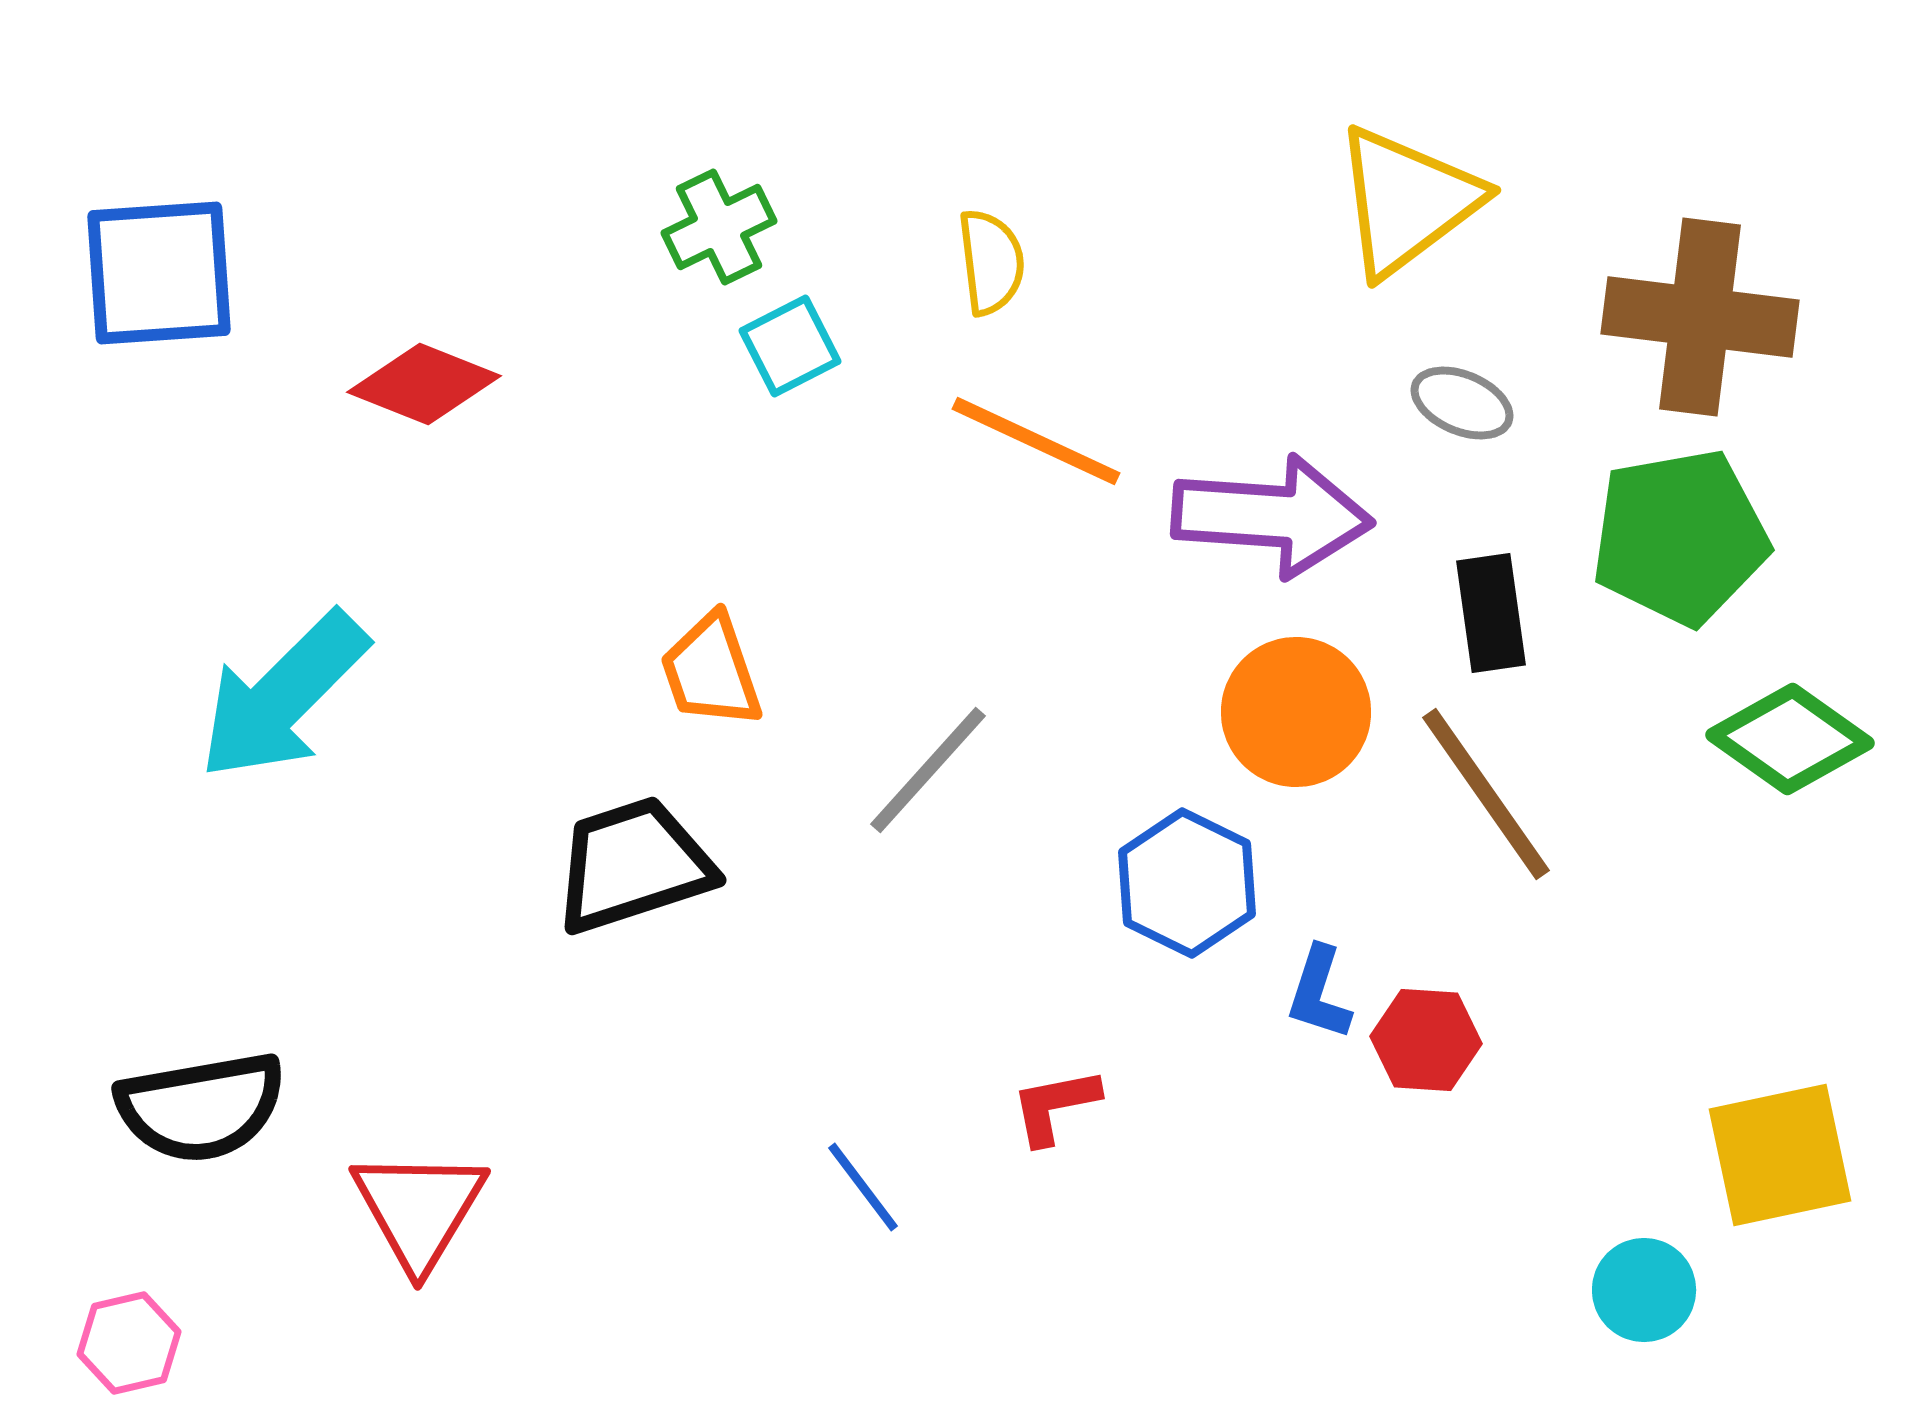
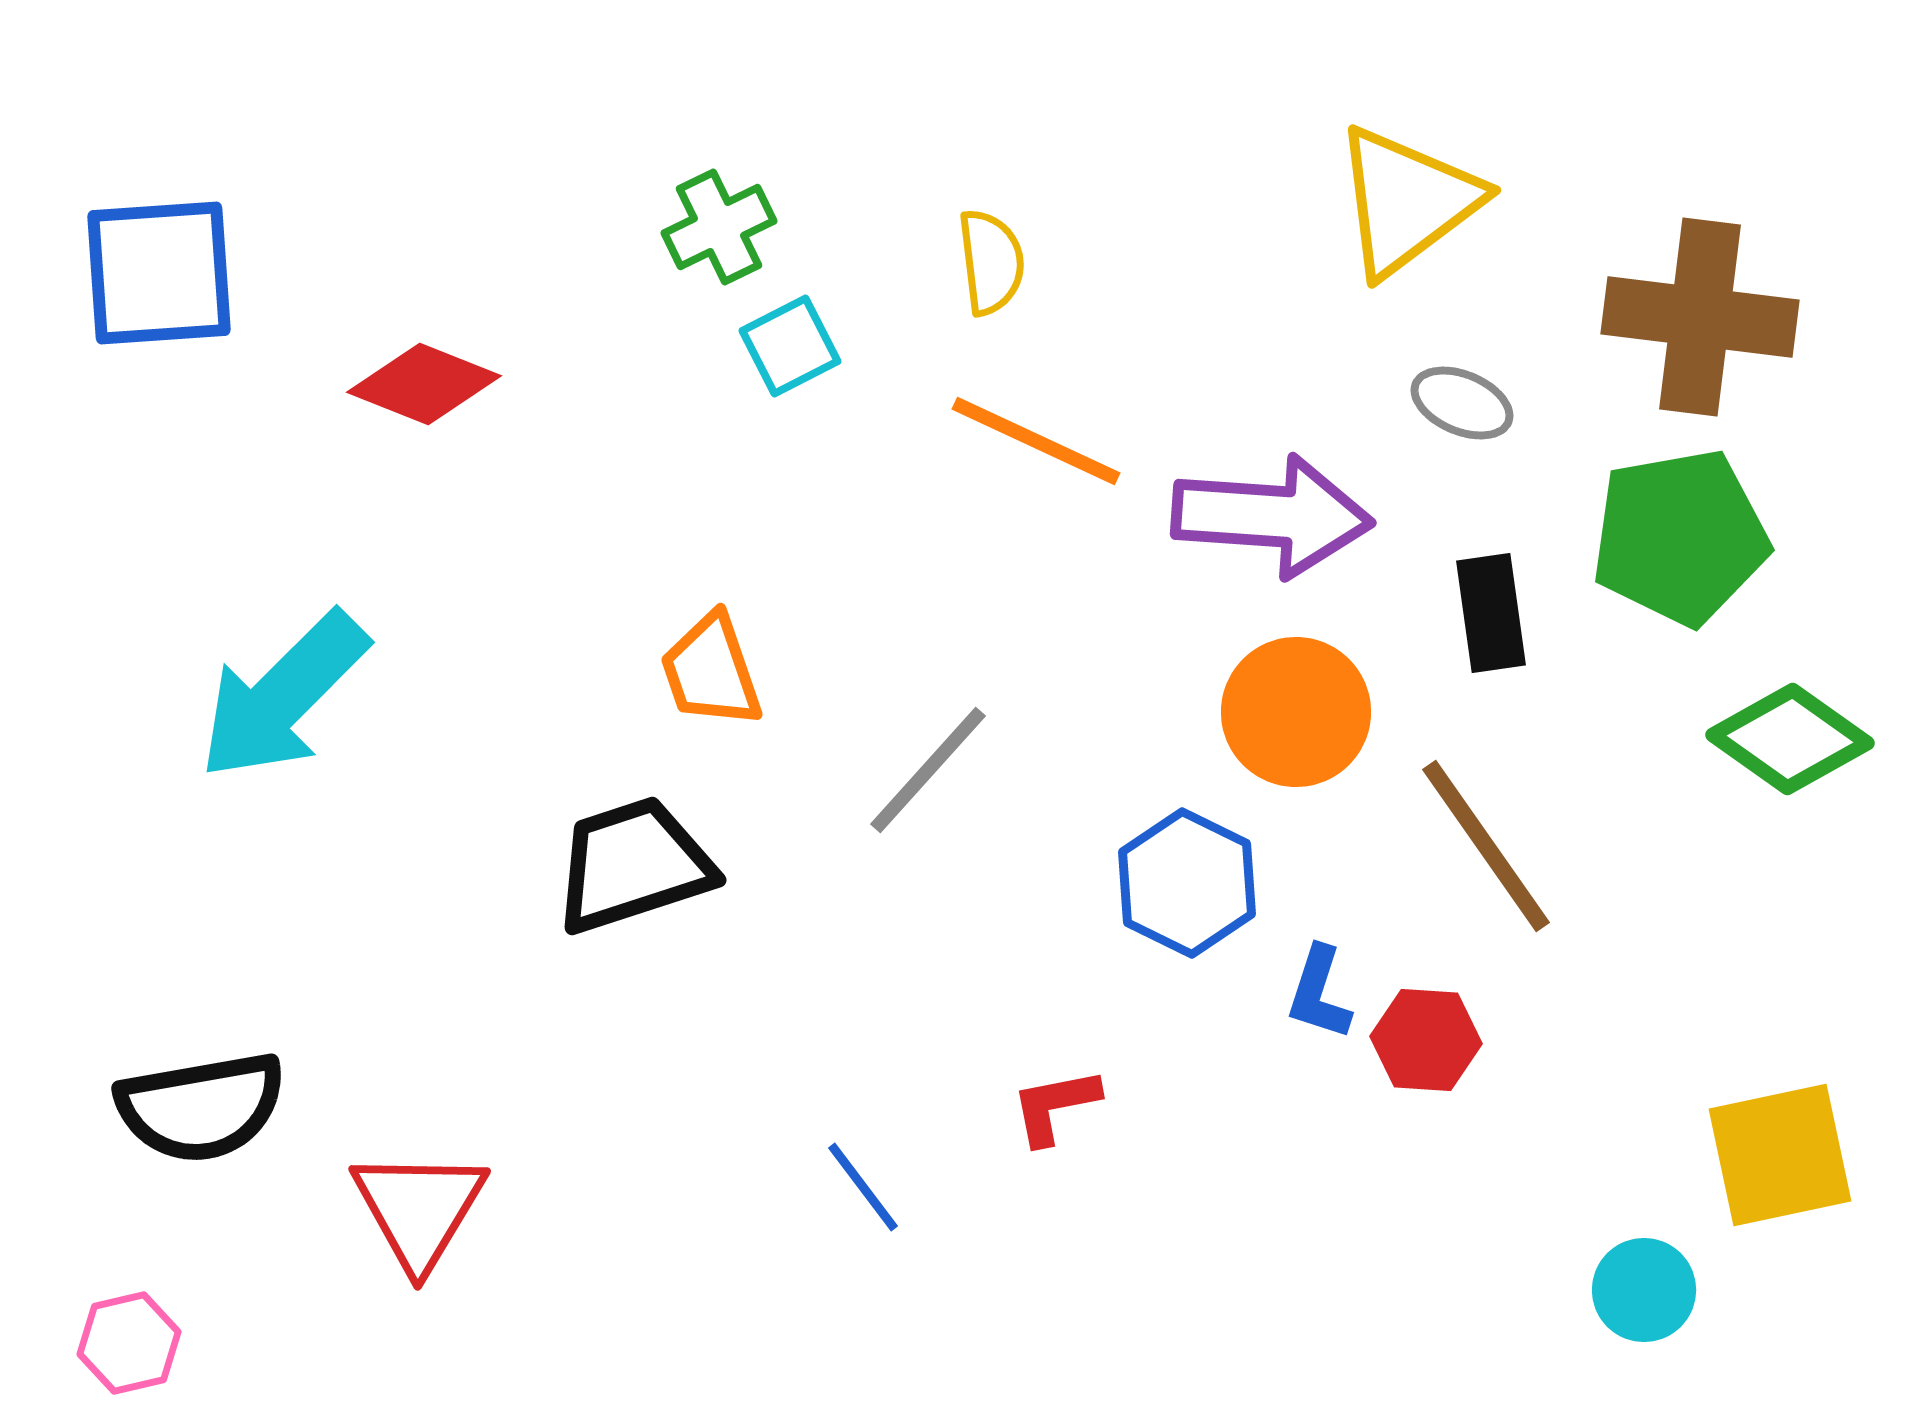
brown line: moved 52 px down
